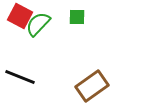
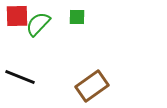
red square: moved 3 px left; rotated 30 degrees counterclockwise
